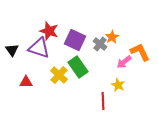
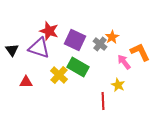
pink arrow: rotated 91 degrees clockwise
green rectangle: rotated 25 degrees counterclockwise
